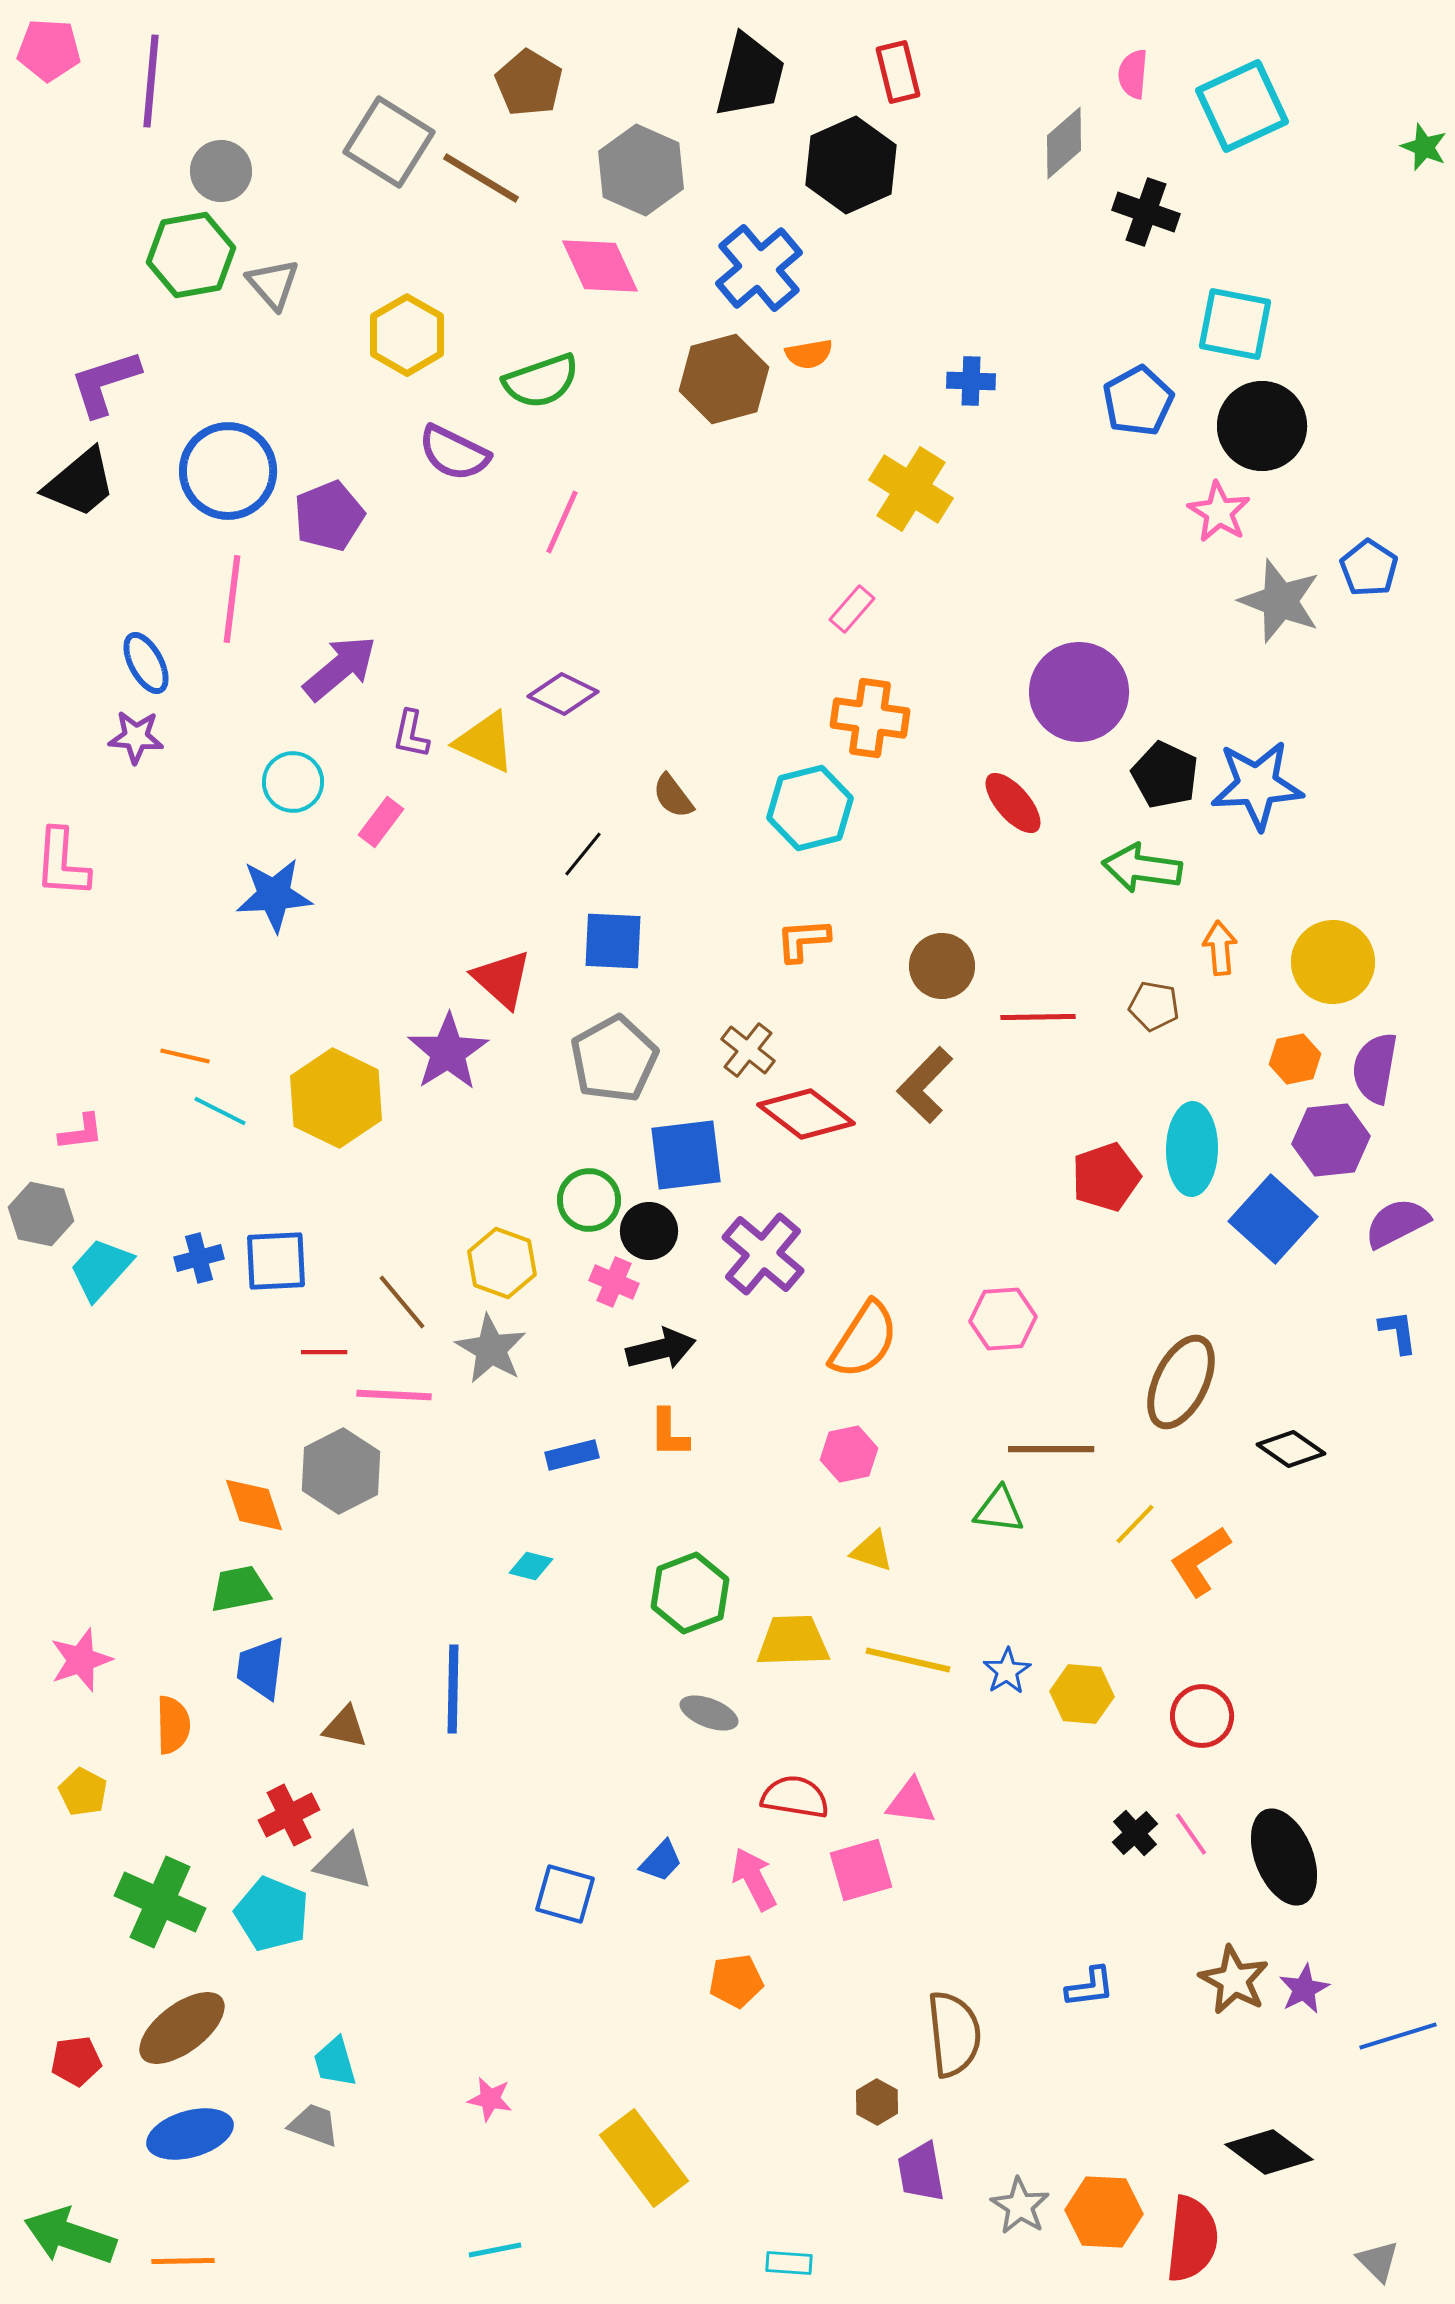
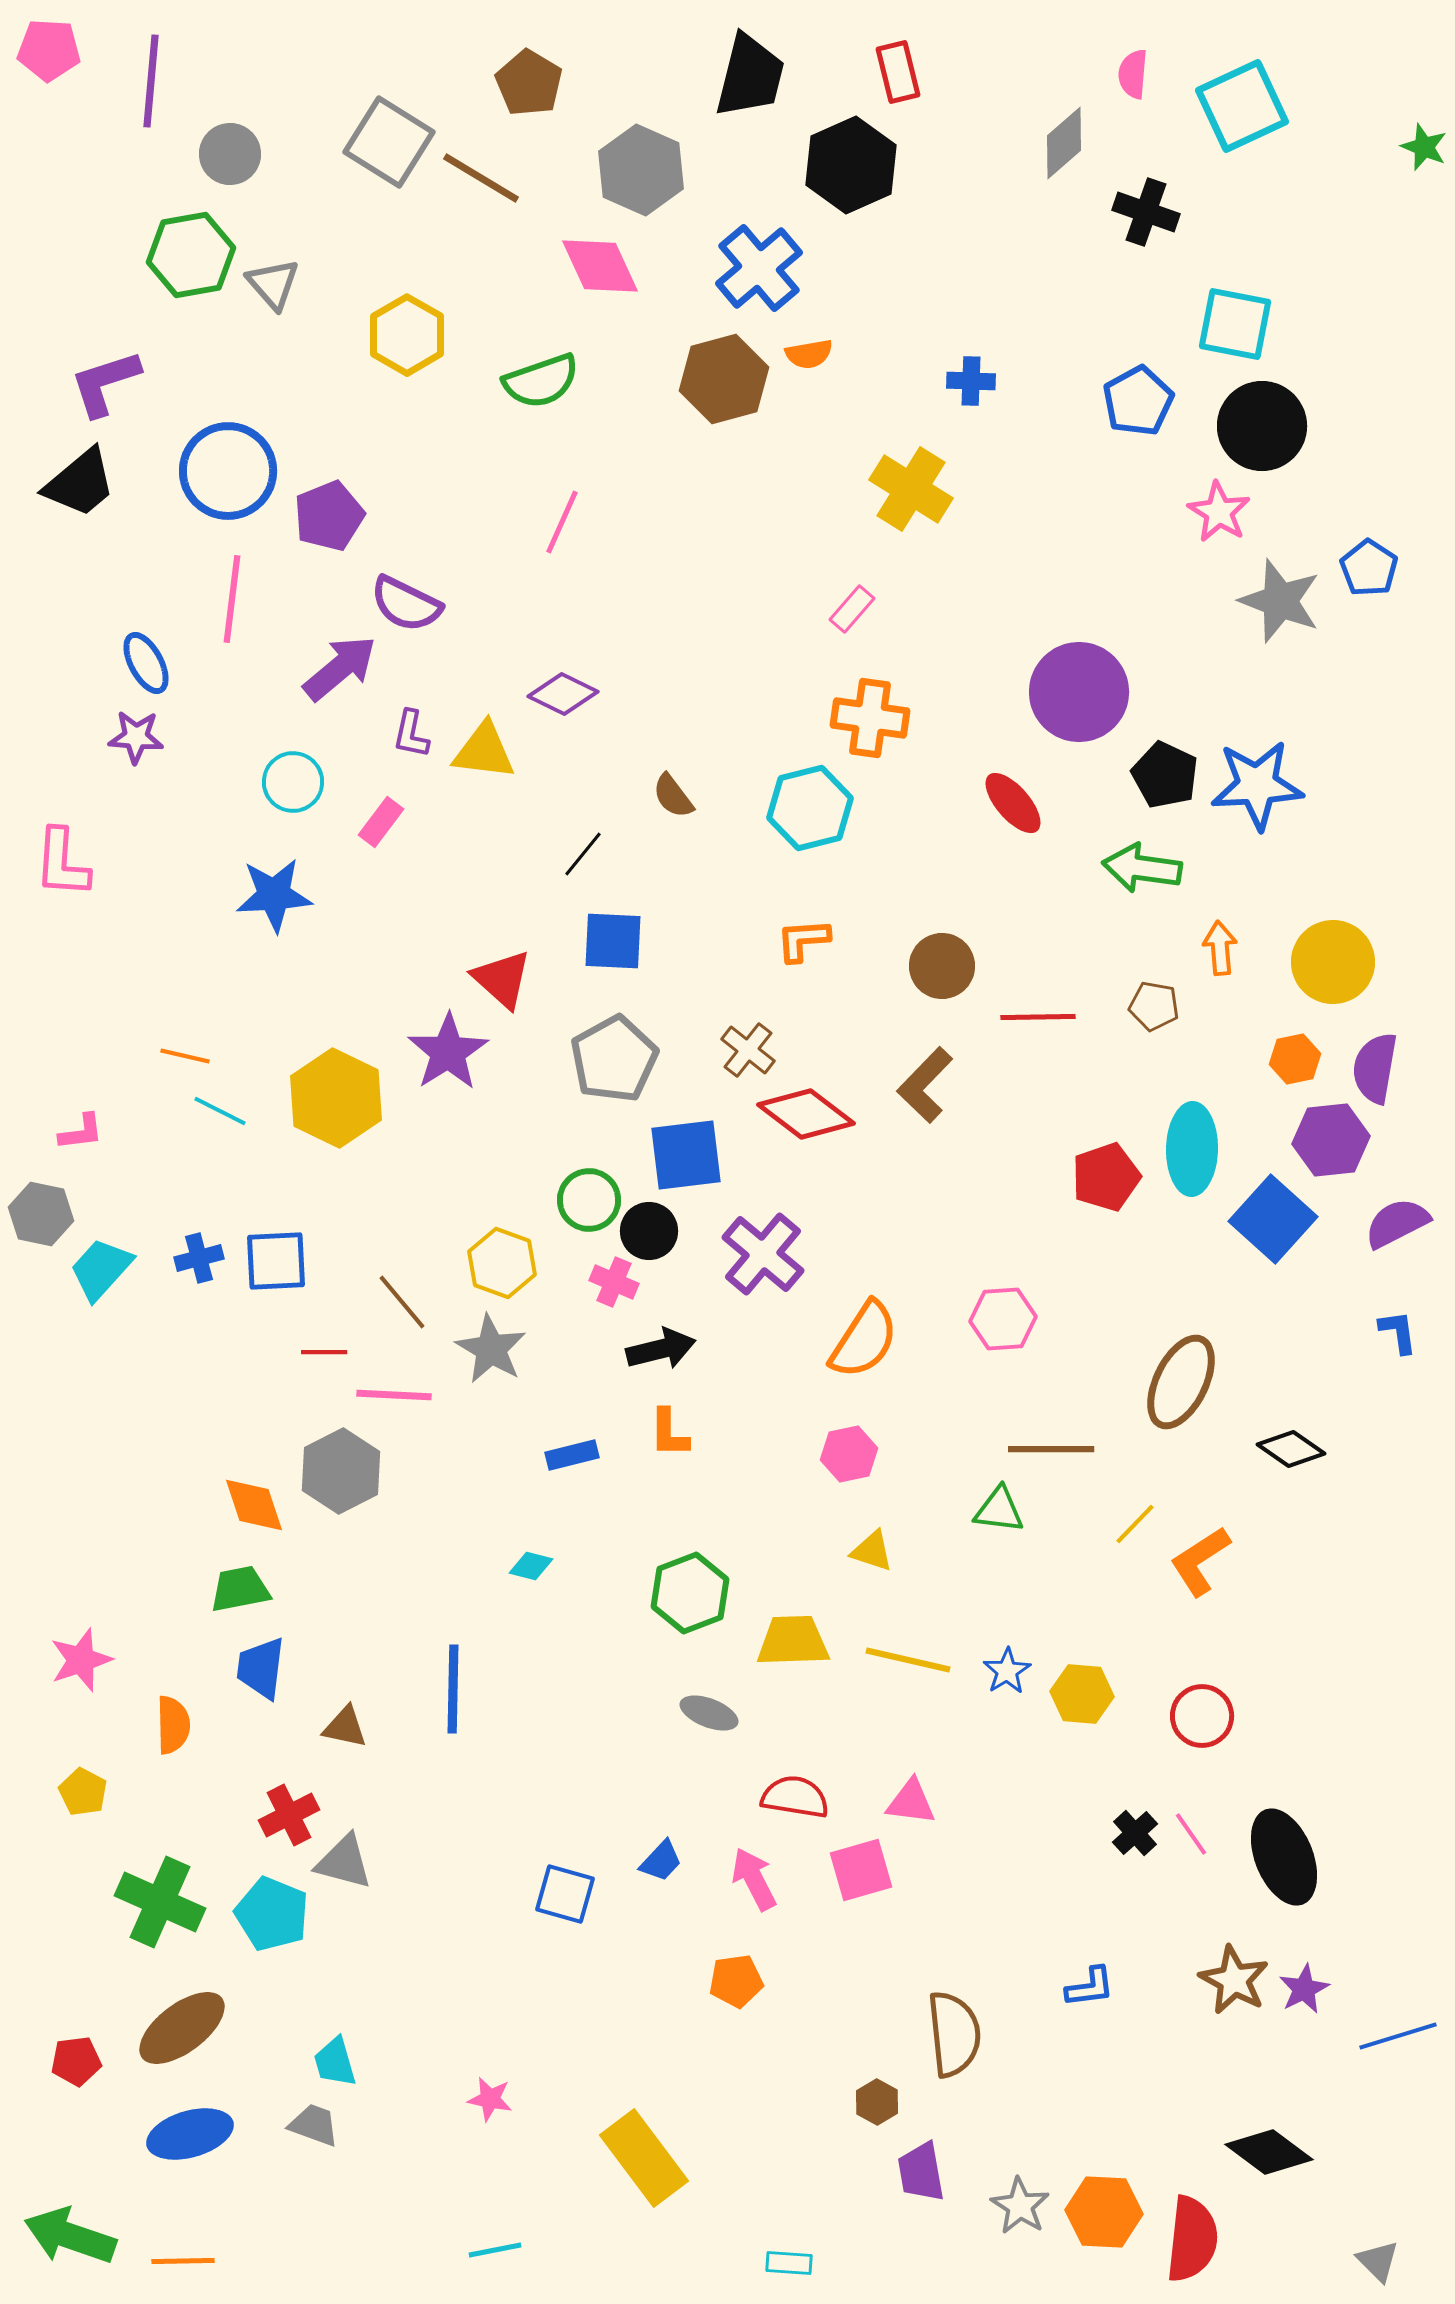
gray circle at (221, 171): moved 9 px right, 17 px up
purple semicircle at (454, 453): moved 48 px left, 151 px down
yellow triangle at (485, 742): moved 1 px left, 9 px down; rotated 18 degrees counterclockwise
